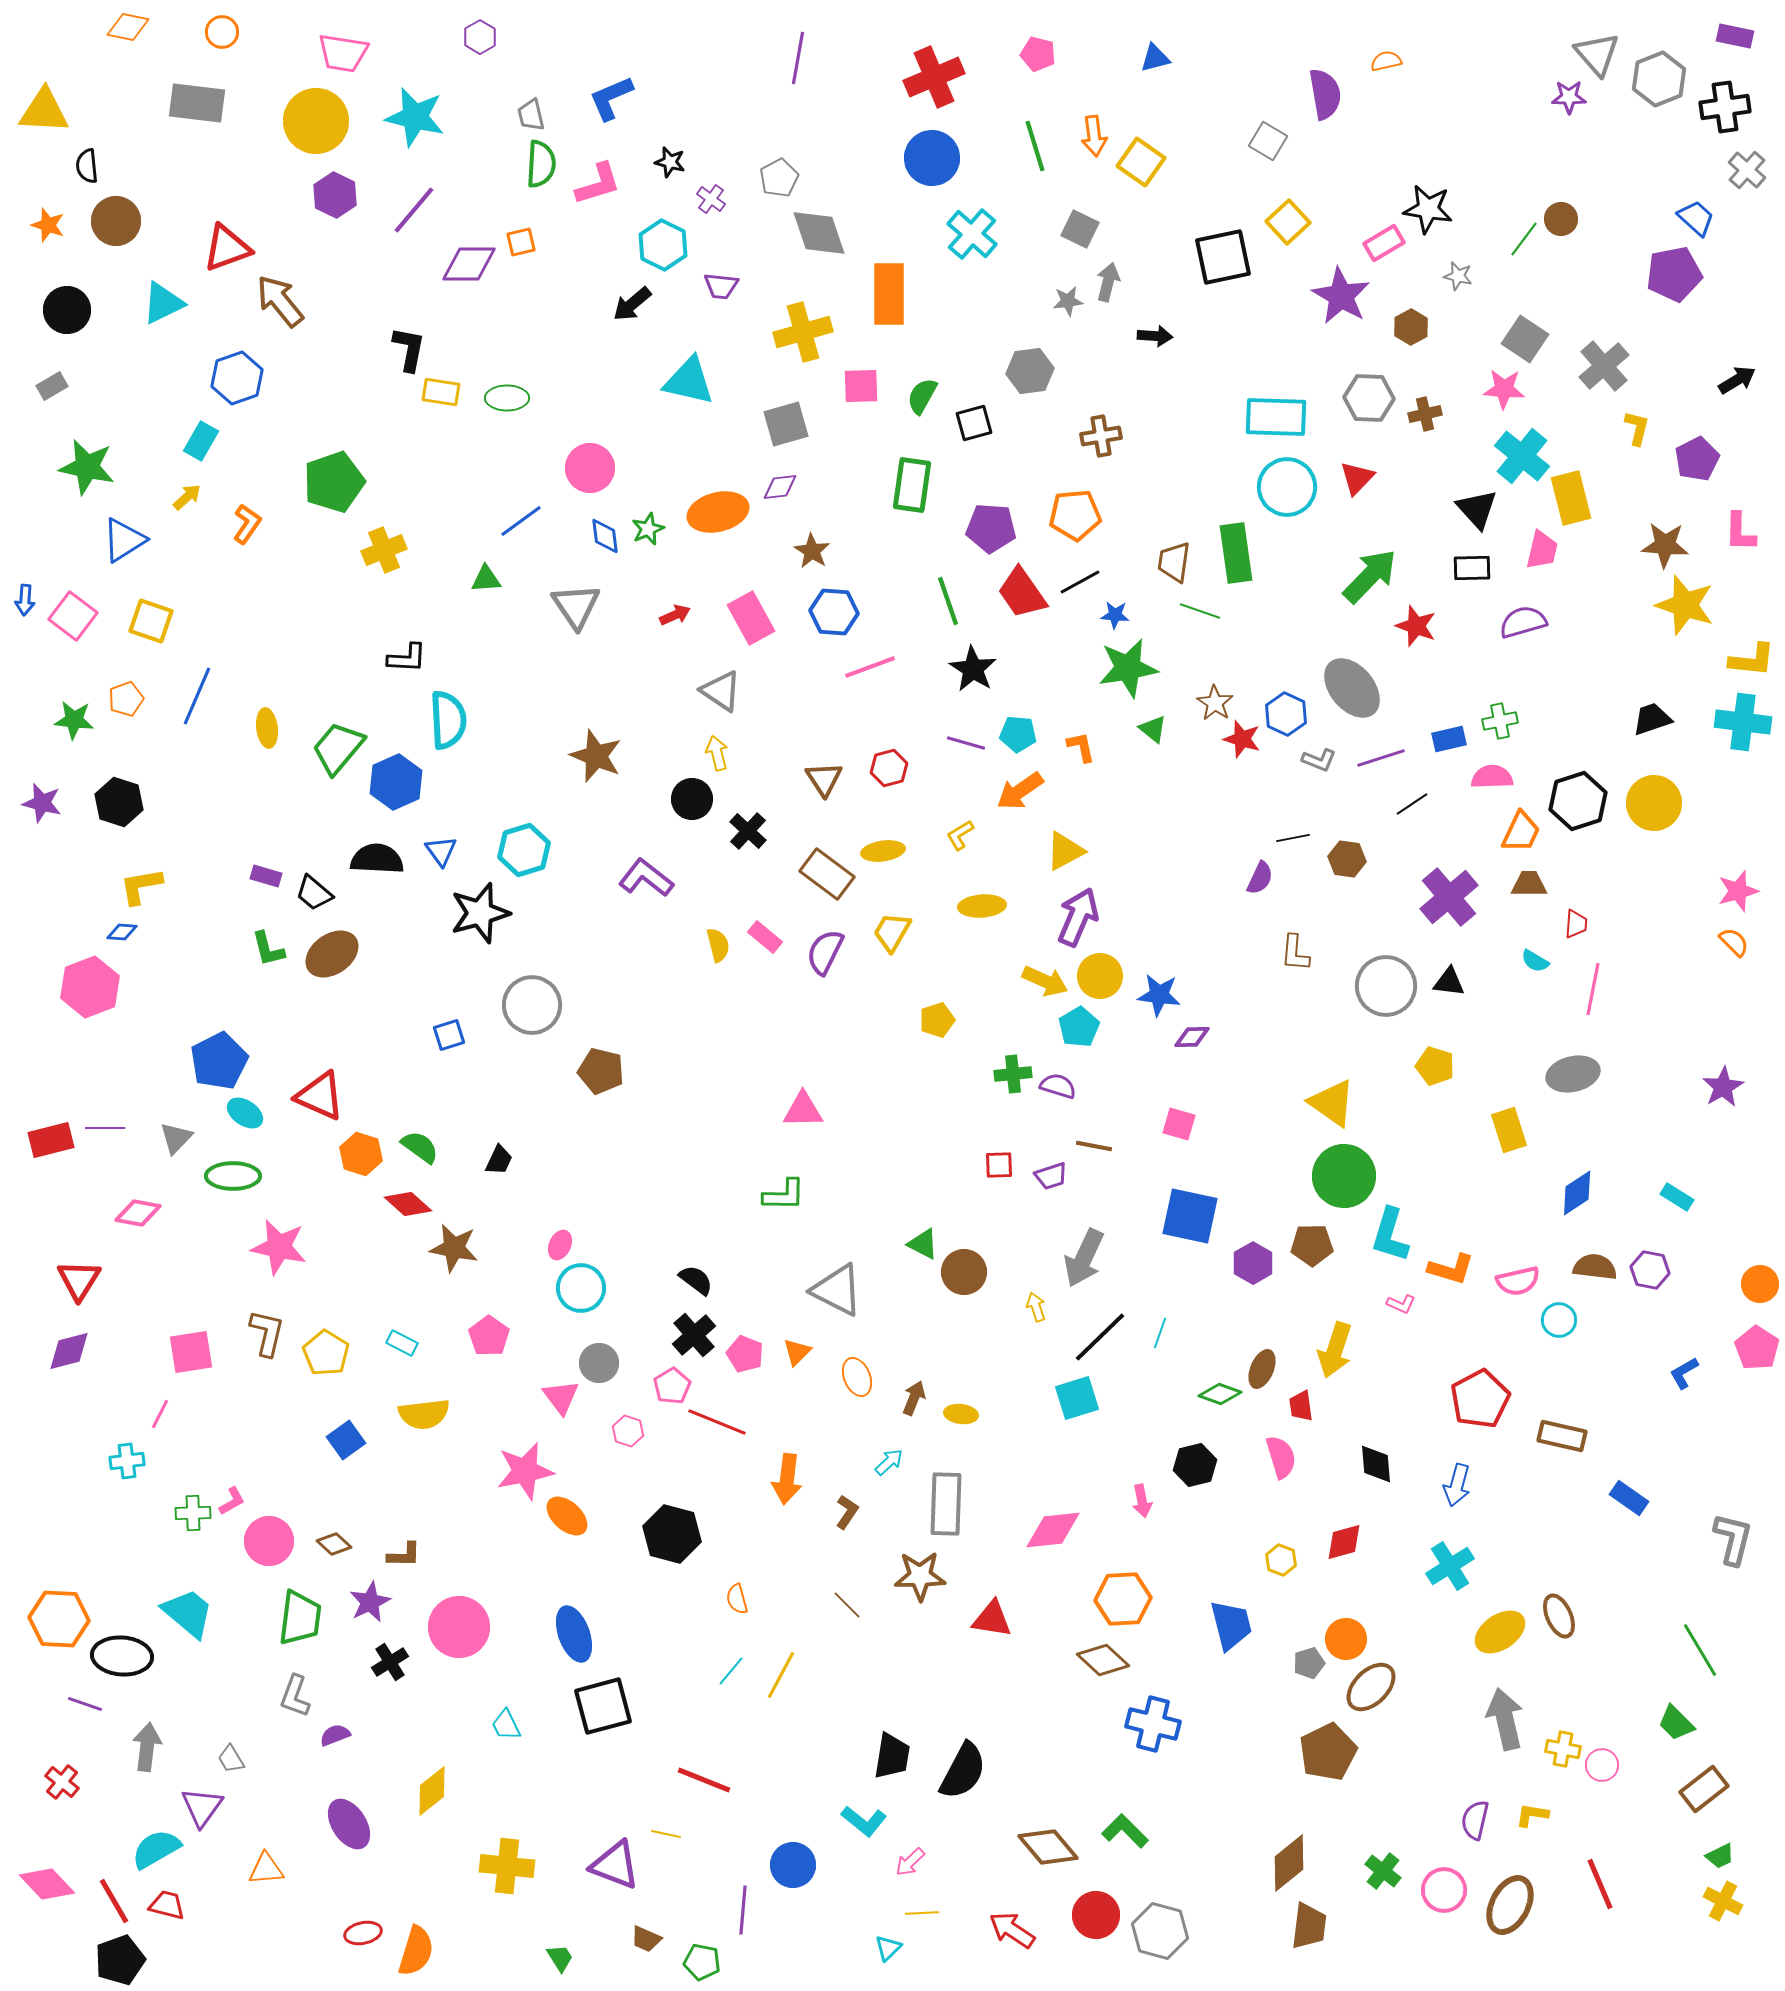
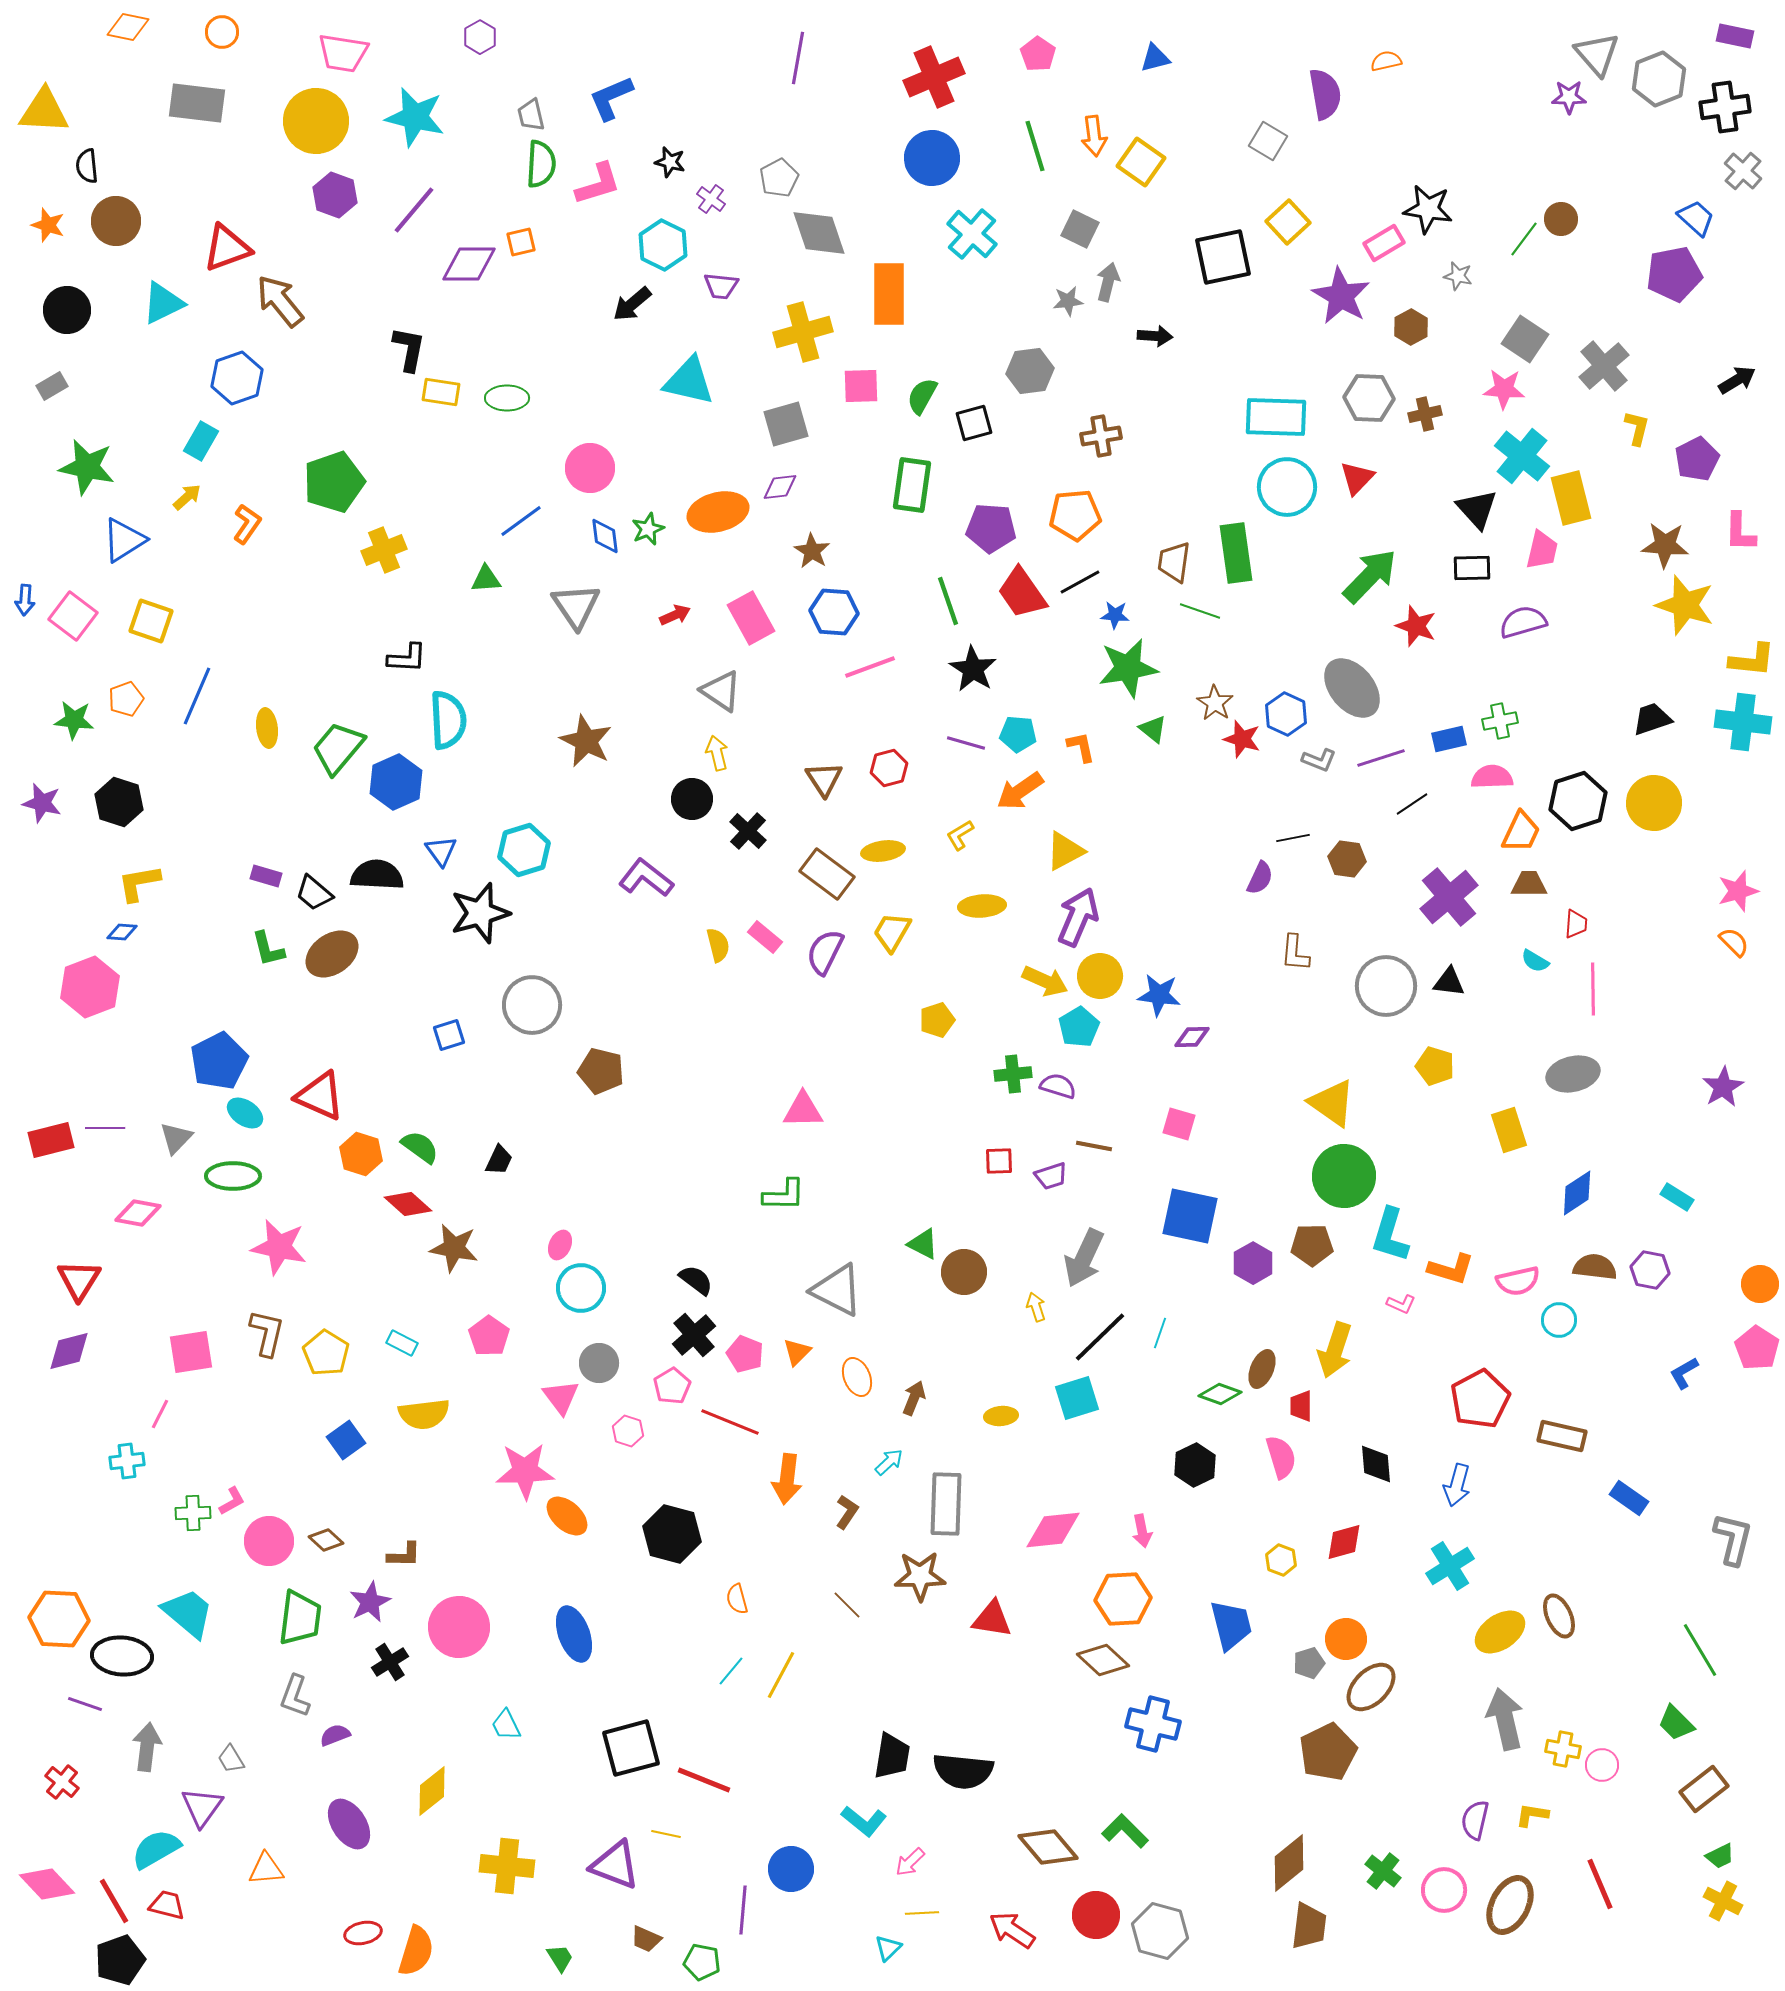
pink pentagon at (1038, 54): rotated 20 degrees clockwise
gray cross at (1747, 170): moved 4 px left, 1 px down
purple hexagon at (335, 195): rotated 6 degrees counterclockwise
brown star at (596, 756): moved 10 px left, 15 px up; rotated 4 degrees clockwise
black semicircle at (377, 859): moved 16 px down
yellow L-shape at (141, 886): moved 2 px left, 3 px up
pink line at (1593, 989): rotated 12 degrees counterclockwise
red square at (999, 1165): moved 4 px up
red trapezoid at (1301, 1406): rotated 8 degrees clockwise
yellow ellipse at (961, 1414): moved 40 px right, 2 px down; rotated 12 degrees counterclockwise
red line at (717, 1422): moved 13 px right
black hexagon at (1195, 1465): rotated 12 degrees counterclockwise
pink star at (525, 1471): rotated 10 degrees clockwise
pink arrow at (1142, 1501): moved 30 px down
brown diamond at (334, 1544): moved 8 px left, 4 px up
black square at (603, 1706): moved 28 px right, 42 px down
black semicircle at (963, 1771): rotated 68 degrees clockwise
blue circle at (793, 1865): moved 2 px left, 4 px down
